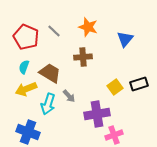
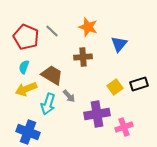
gray line: moved 2 px left
blue triangle: moved 6 px left, 5 px down
brown trapezoid: moved 2 px right, 2 px down
pink cross: moved 10 px right, 8 px up
